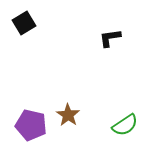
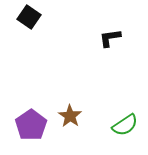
black square: moved 5 px right, 6 px up; rotated 25 degrees counterclockwise
brown star: moved 2 px right, 1 px down
purple pentagon: rotated 24 degrees clockwise
